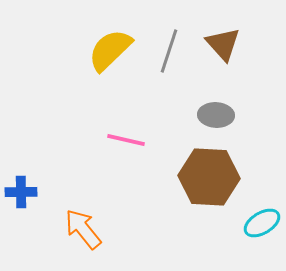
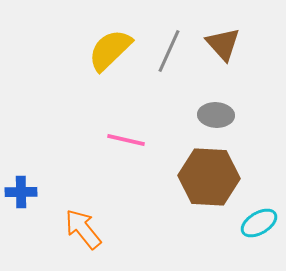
gray line: rotated 6 degrees clockwise
cyan ellipse: moved 3 px left
